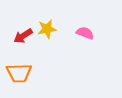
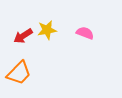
yellow star: moved 1 px down
orange trapezoid: rotated 44 degrees counterclockwise
